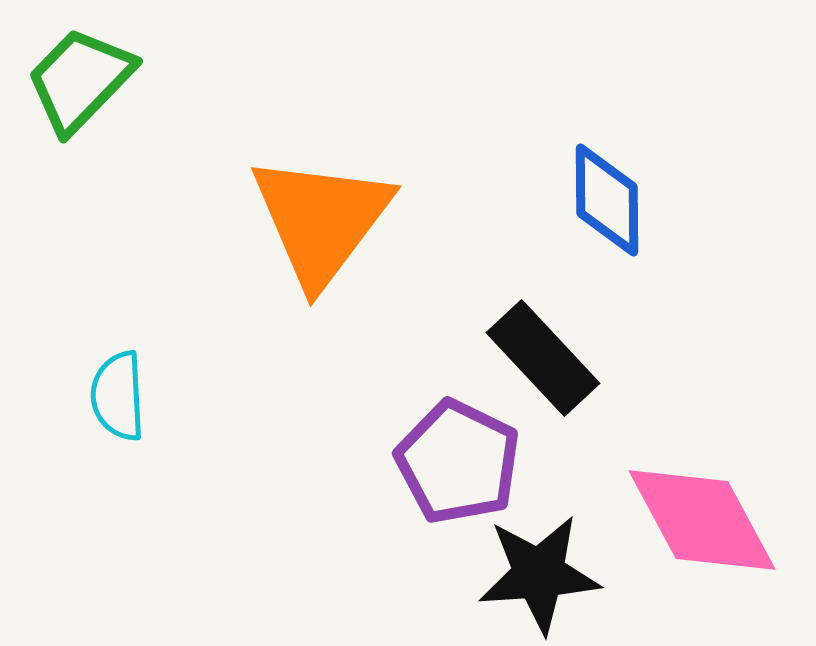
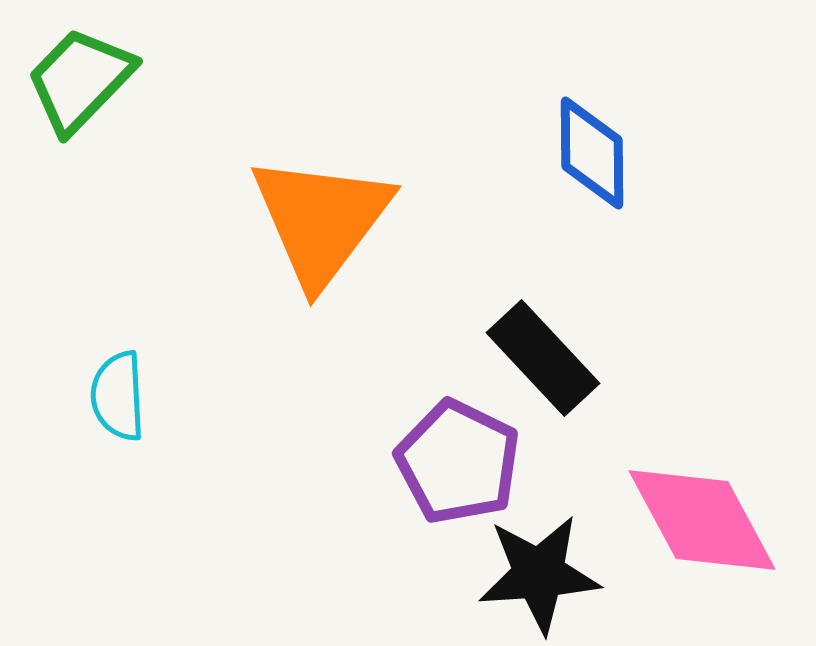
blue diamond: moved 15 px left, 47 px up
